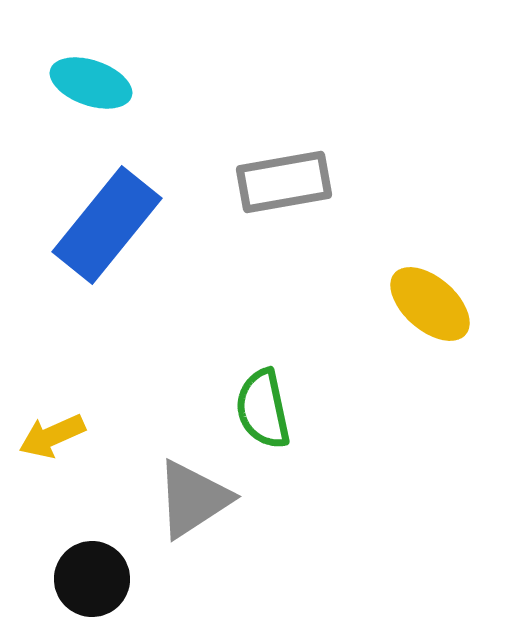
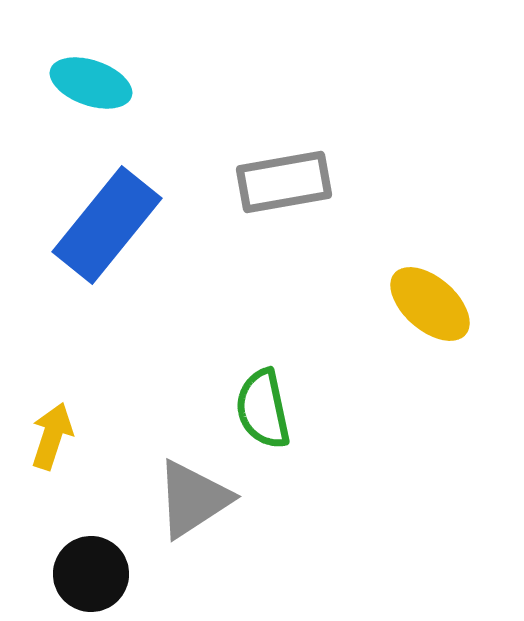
yellow arrow: rotated 132 degrees clockwise
black circle: moved 1 px left, 5 px up
